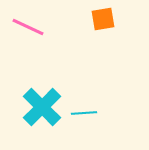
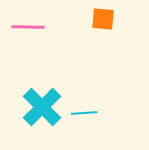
orange square: rotated 15 degrees clockwise
pink line: rotated 24 degrees counterclockwise
